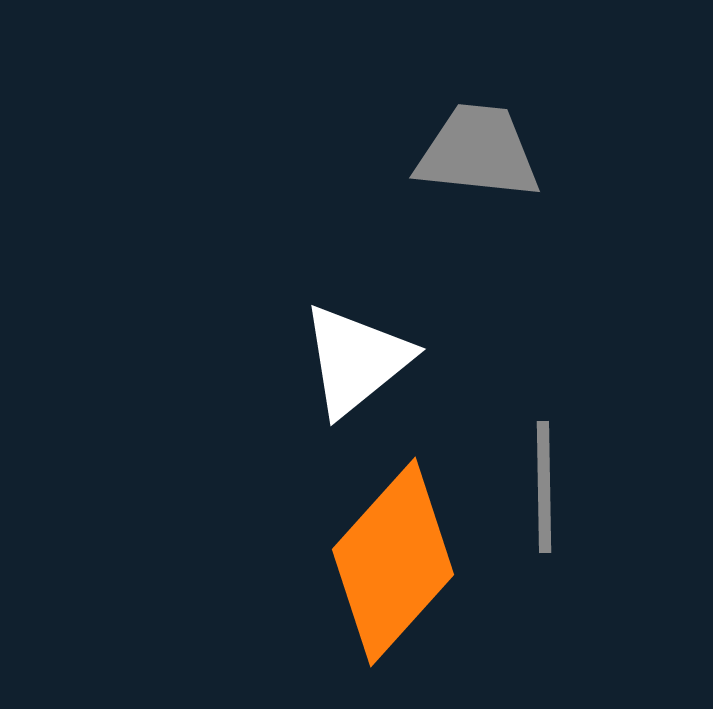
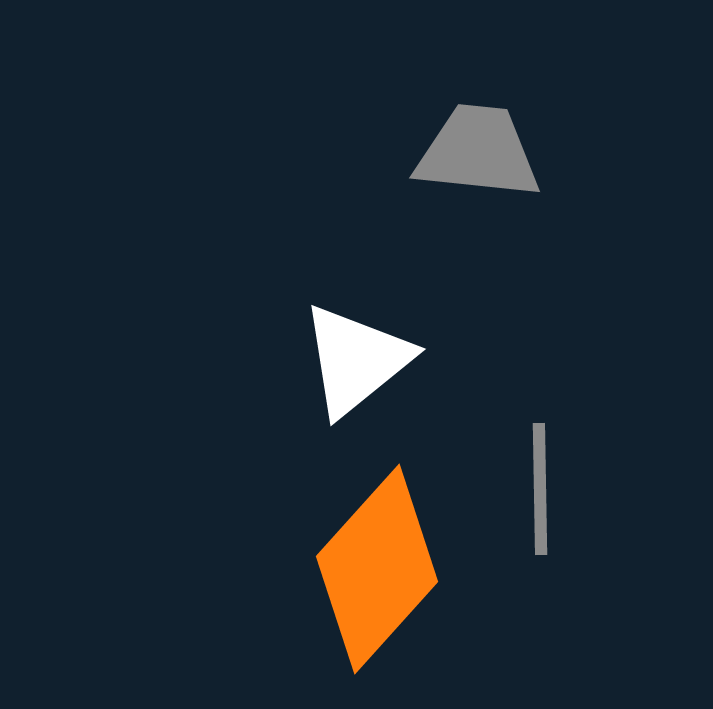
gray line: moved 4 px left, 2 px down
orange diamond: moved 16 px left, 7 px down
